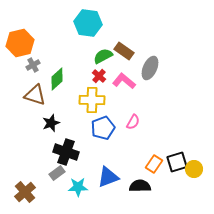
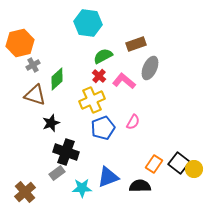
brown rectangle: moved 12 px right, 7 px up; rotated 54 degrees counterclockwise
yellow cross: rotated 25 degrees counterclockwise
black square: moved 2 px right, 1 px down; rotated 35 degrees counterclockwise
cyan star: moved 4 px right, 1 px down
